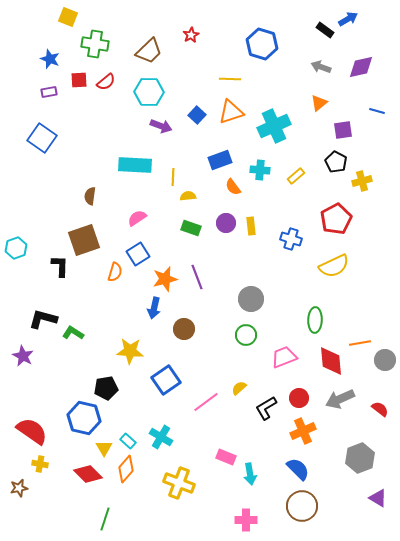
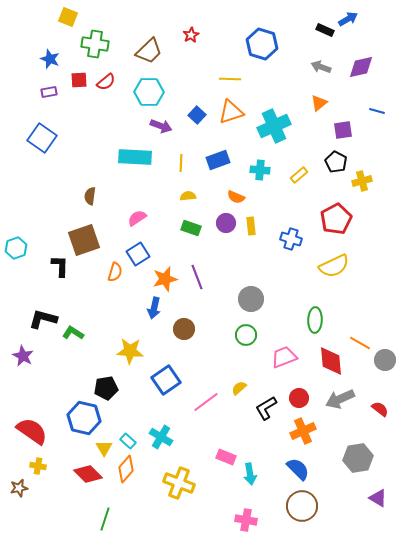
black rectangle at (325, 30): rotated 12 degrees counterclockwise
blue rectangle at (220, 160): moved 2 px left
cyan rectangle at (135, 165): moved 8 px up
yellow rectangle at (296, 176): moved 3 px right, 1 px up
yellow line at (173, 177): moved 8 px right, 14 px up
orange semicircle at (233, 187): moved 3 px right, 10 px down; rotated 30 degrees counterclockwise
orange line at (360, 343): rotated 40 degrees clockwise
gray hexagon at (360, 458): moved 2 px left; rotated 12 degrees clockwise
yellow cross at (40, 464): moved 2 px left, 2 px down
pink cross at (246, 520): rotated 10 degrees clockwise
